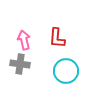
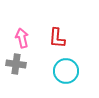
pink arrow: moved 2 px left, 2 px up
gray cross: moved 4 px left
